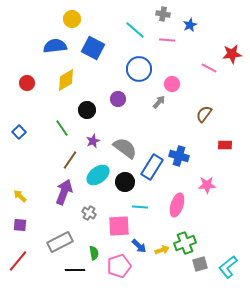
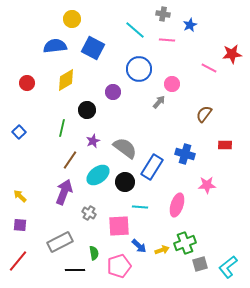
purple circle at (118, 99): moved 5 px left, 7 px up
green line at (62, 128): rotated 48 degrees clockwise
blue cross at (179, 156): moved 6 px right, 2 px up
